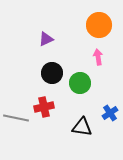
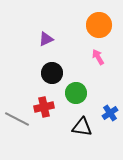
pink arrow: rotated 21 degrees counterclockwise
green circle: moved 4 px left, 10 px down
gray line: moved 1 px right, 1 px down; rotated 15 degrees clockwise
